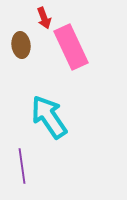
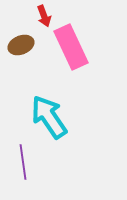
red arrow: moved 2 px up
brown ellipse: rotated 75 degrees clockwise
purple line: moved 1 px right, 4 px up
